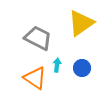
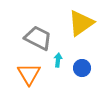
cyan arrow: moved 1 px right, 5 px up
orange triangle: moved 6 px left, 4 px up; rotated 25 degrees clockwise
